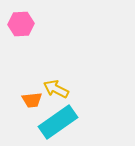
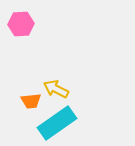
orange trapezoid: moved 1 px left, 1 px down
cyan rectangle: moved 1 px left, 1 px down
